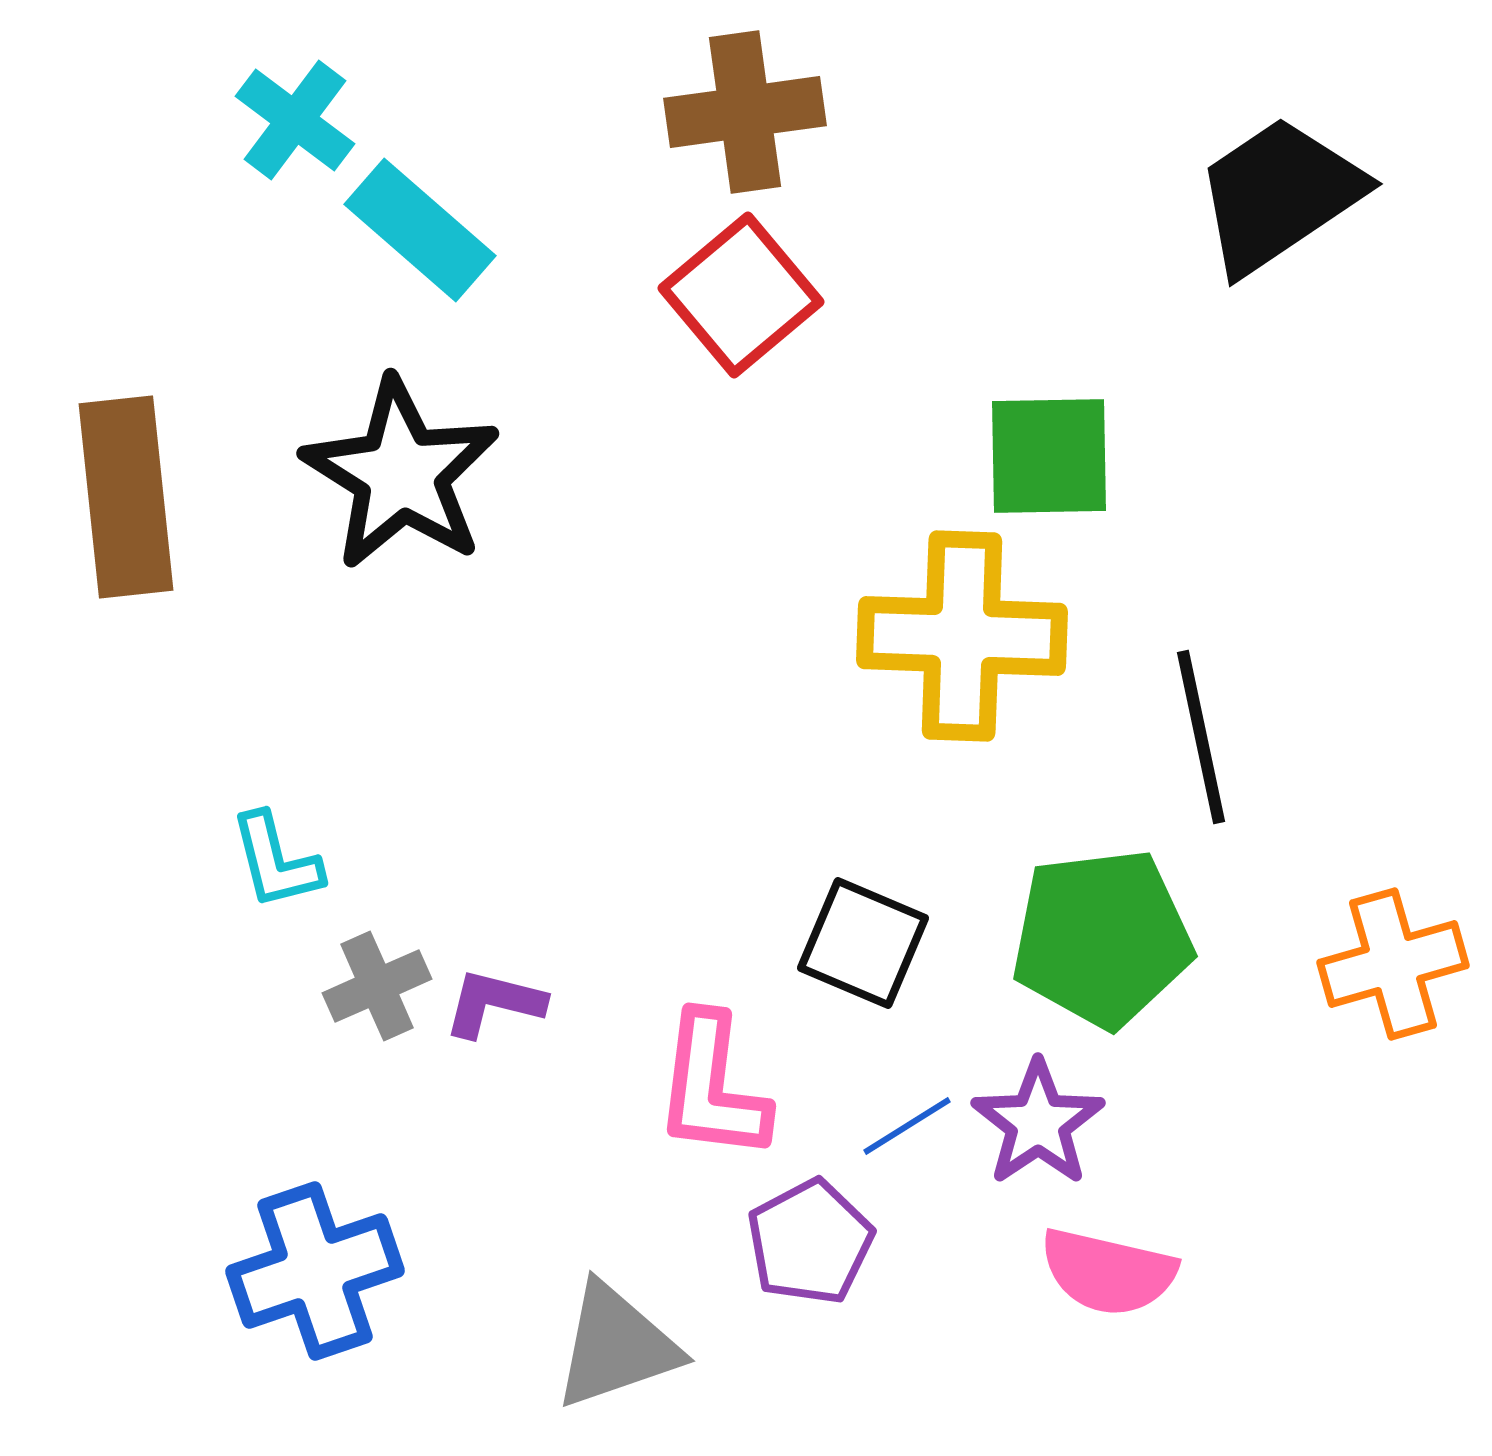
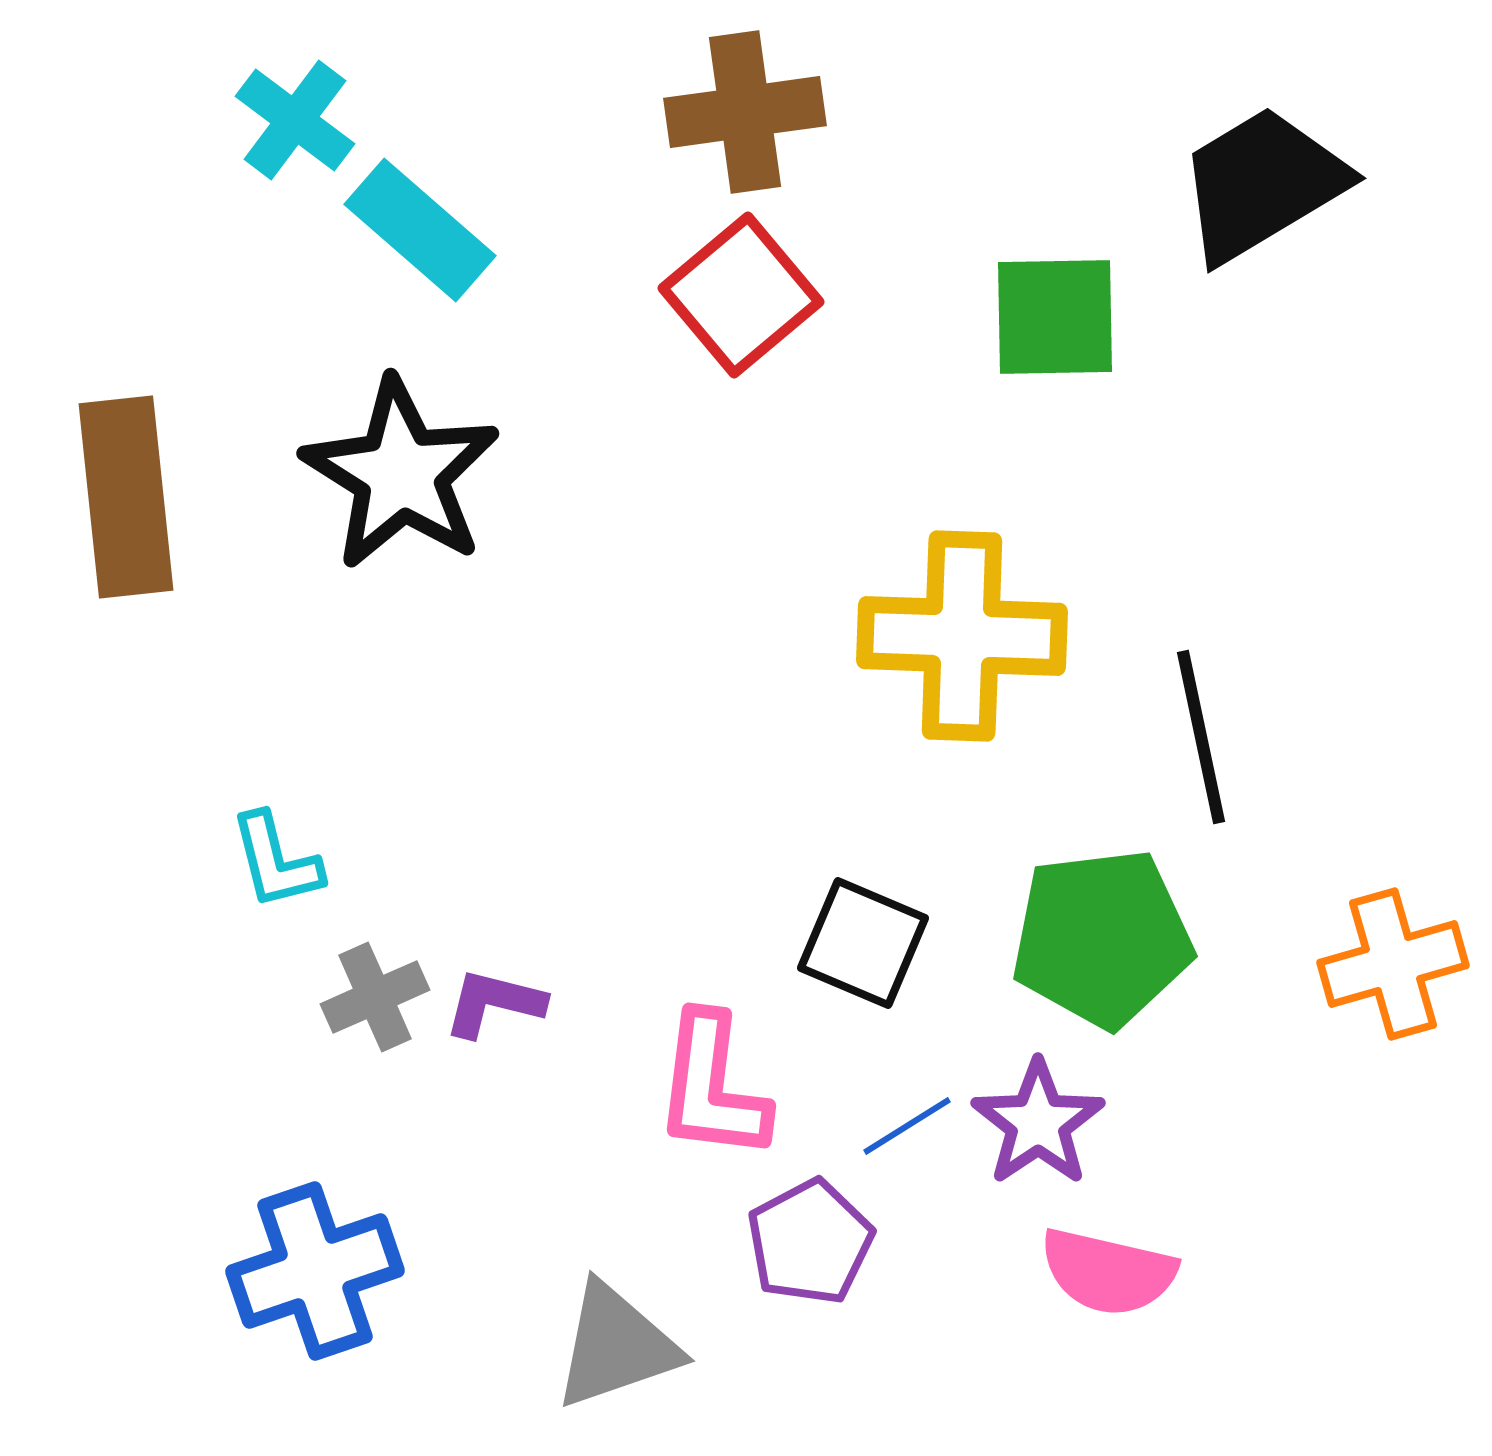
black trapezoid: moved 17 px left, 11 px up; rotated 3 degrees clockwise
green square: moved 6 px right, 139 px up
gray cross: moved 2 px left, 11 px down
